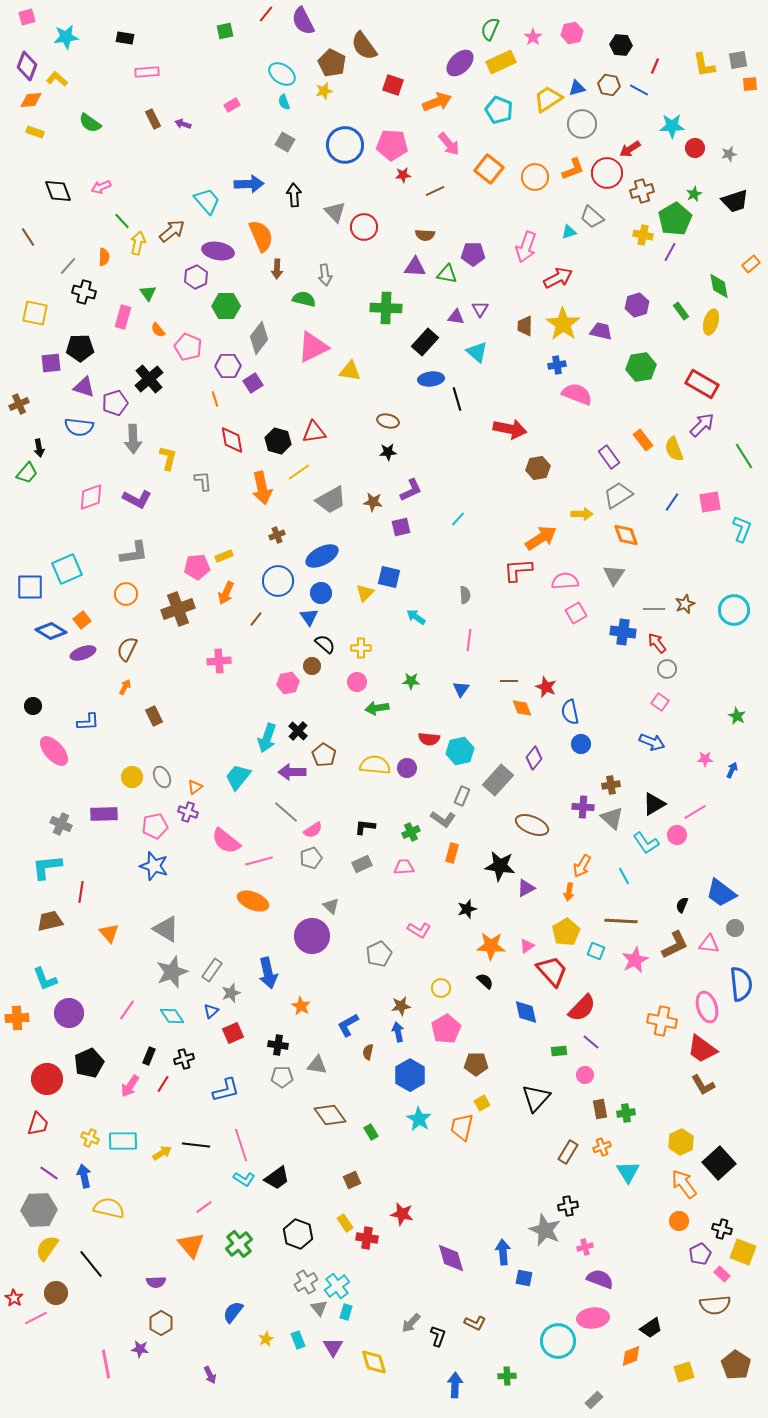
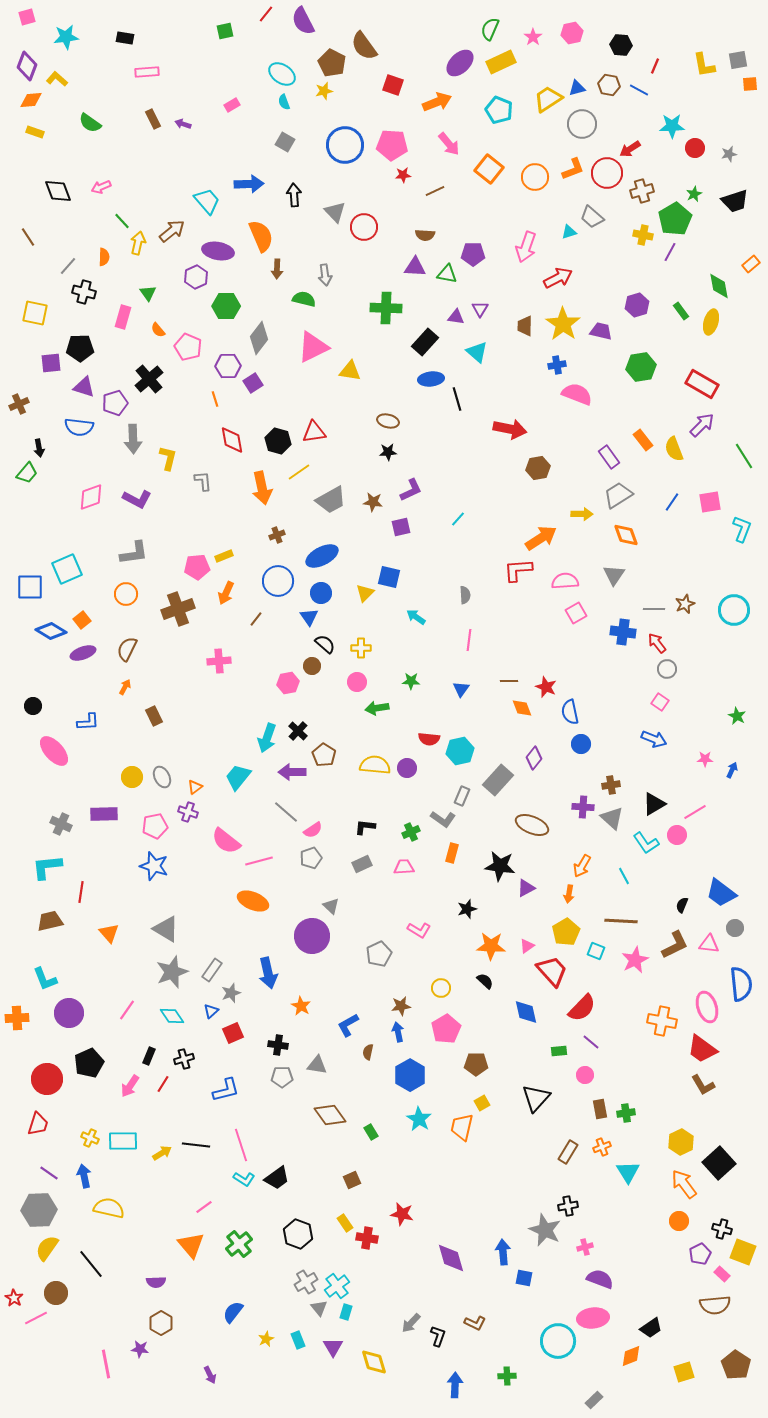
blue arrow at (652, 742): moved 2 px right, 3 px up
orange arrow at (569, 892): moved 2 px down
